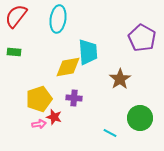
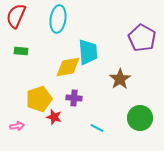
red semicircle: rotated 15 degrees counterclockwise
green rectangle: moved 7 px right, 1 px up
pink arrow: moved 22 px left, 2 px down
cyan line: moved 13 px left, 5 px up
